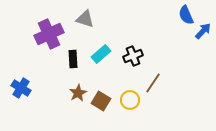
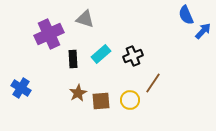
brown square: rotated 36 degrees counterclockwise
